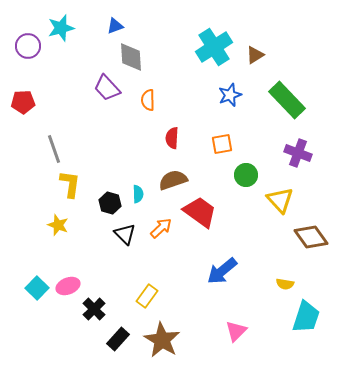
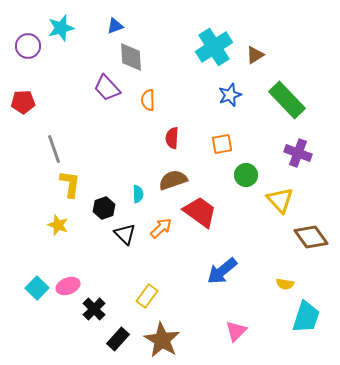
black hexagon: moved 6 px left, 5 px down; rotated 25 degrees clockwise
